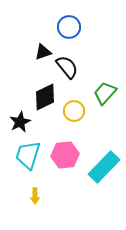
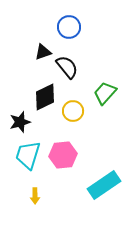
yellow circle: moved 1 px left
black star: rotated 10 degrees clockwise
pink hexagon: moved 2 px left
cyan rectangle: moved 18 px down; rotated 12 degrees clockwise
